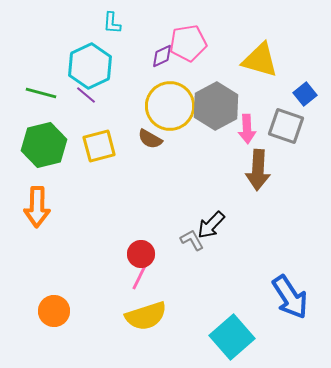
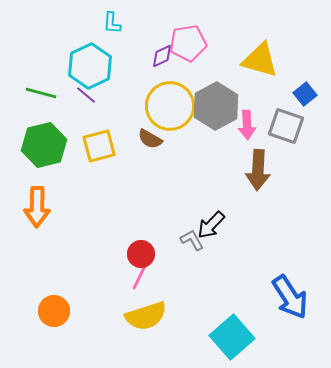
pink arrow: moved 4 px up
